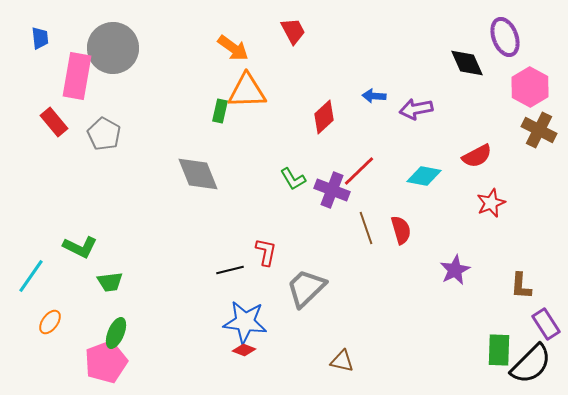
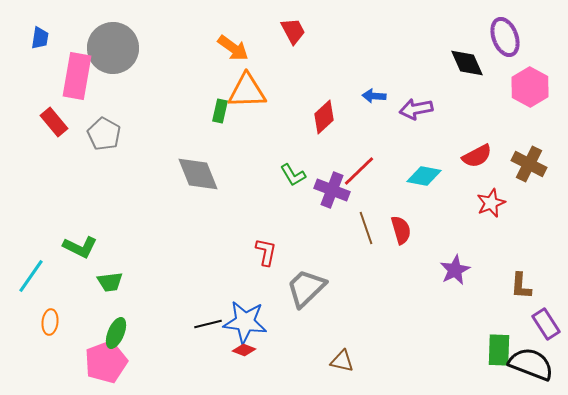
blue trapezoid at (40, 38): rotated 15 degrees clockwise
brown cross at (539, 130): moved 10 px left, 34 px down
green L-shape at (293, 179): moved 4 px up
black line at (230, 270): moved 22 px left, 54 px down
orange ellipse at (50, 322): rotated 30 degrees counterclockwise
black semicircle at (531, 364): rotated 114 degrees counterclockwise
